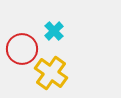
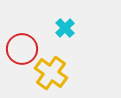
cyan cross: moved 11 px right, 3 px up
